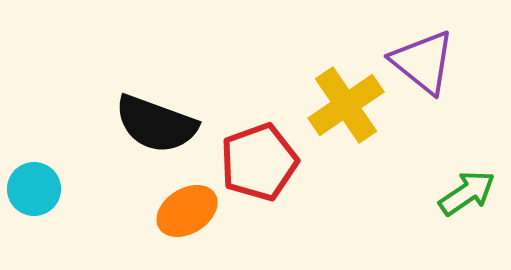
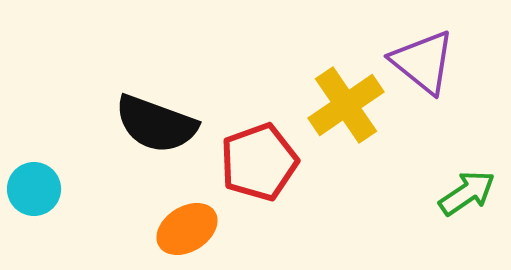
orange ellipse: moved 18 px down
